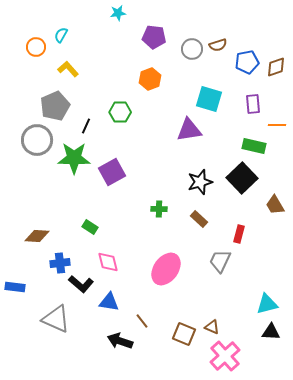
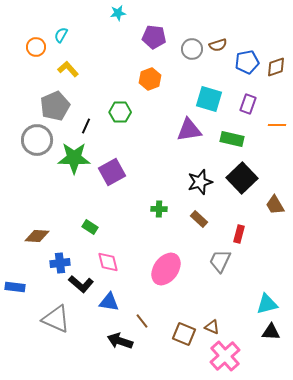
purple rectangle at (253, 104): moved 5 px left; rotated 24 degrees clockwise
green rectangle at (254, 146): moved 22 px left, 7 px up
